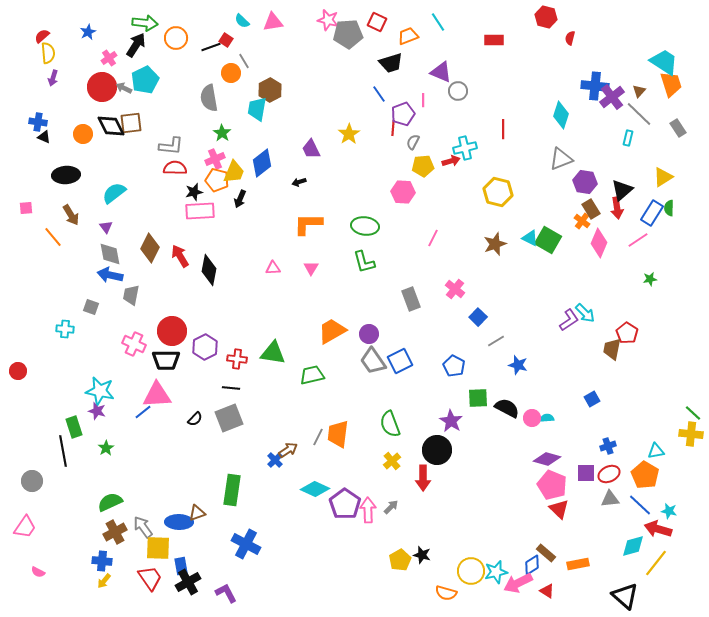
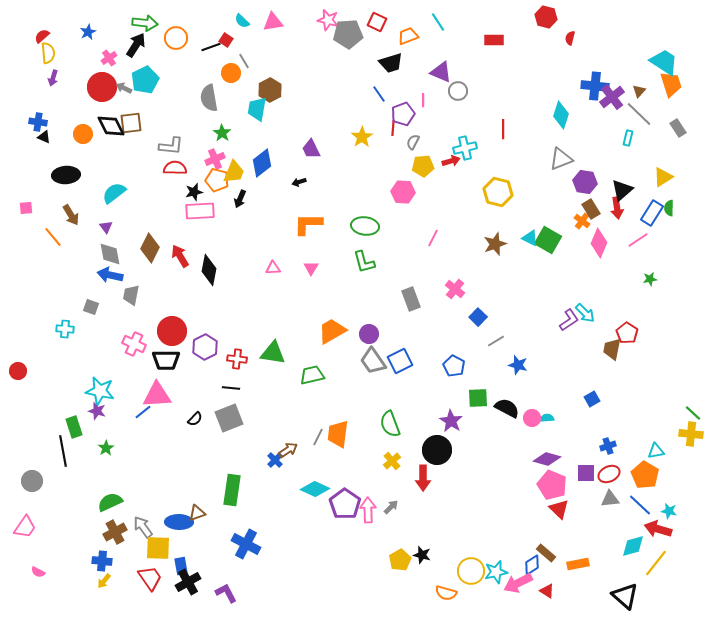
yellow star at (349, 134): moved 13 px right, 3 px down
